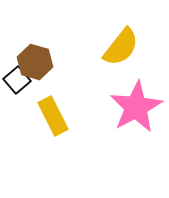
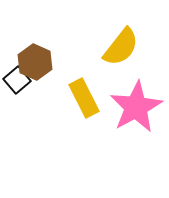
brown hexagon: rotated 8 degrees clockwise
yellow rectangle: moved 31 px right, 18 px up
